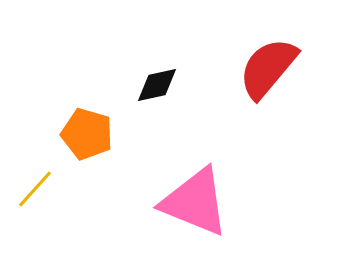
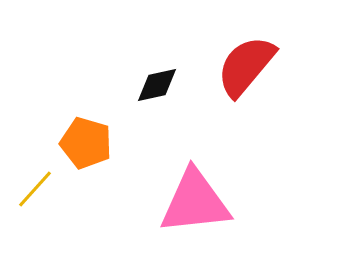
red semicircle: moved 22 px left, 2 px up
orange pentagon: moved 1 px left, 9 px down
pink triangle: rotated 28 degrees counterclockwise
